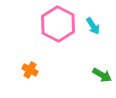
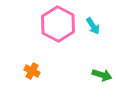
orange cross: moved 2 px right, 1 px down
green arrow: rotated 12 degrees counterclockwise
